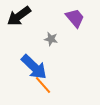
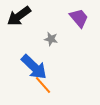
purple trapezoid: moved 4 px right
